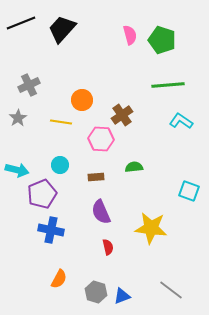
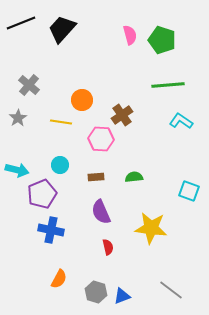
gray cross: rotated 25 degrees counterclockwise
green semicircle: moved 10 px down
